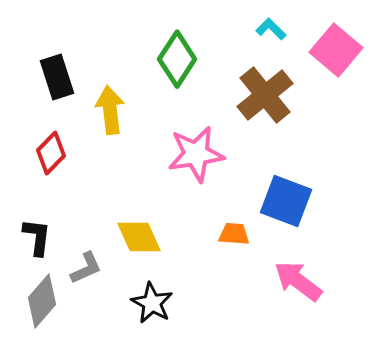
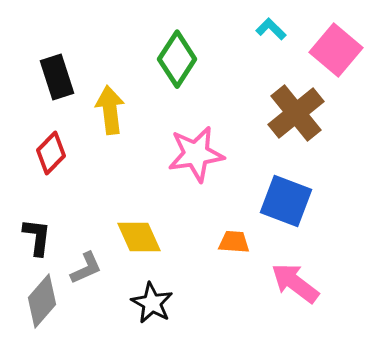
brown cross: moved 31 px right, 18 px down
orange trapezoid: moved 8 px down
pink arrow: moved 3 px left, 2 px down
